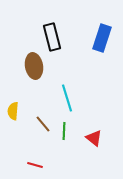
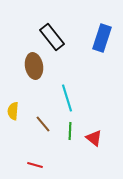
black rectangle: rotated 24 degrees counterclockwise
green line: moved 6 px right
